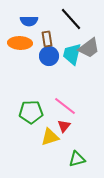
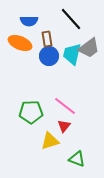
orange ellipse: rotated 20 degrees clockwise
yellow triangle: moved 4 px down
green triangle: rotated 36 degrees clockwise
